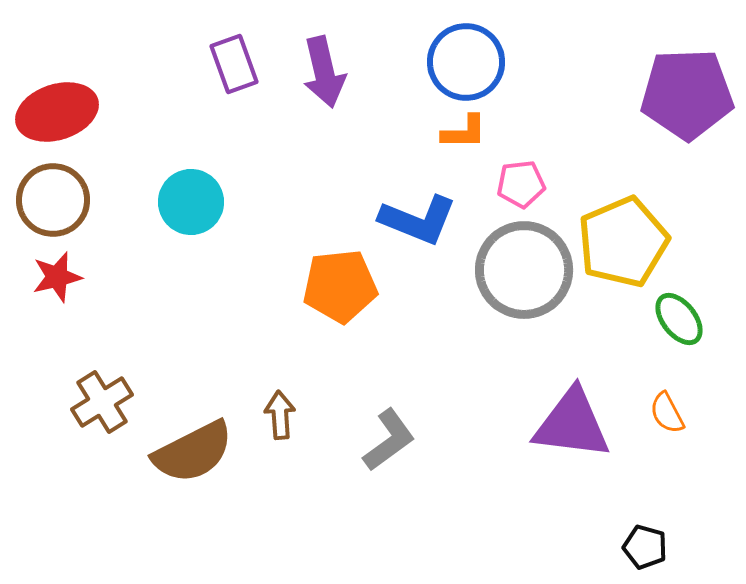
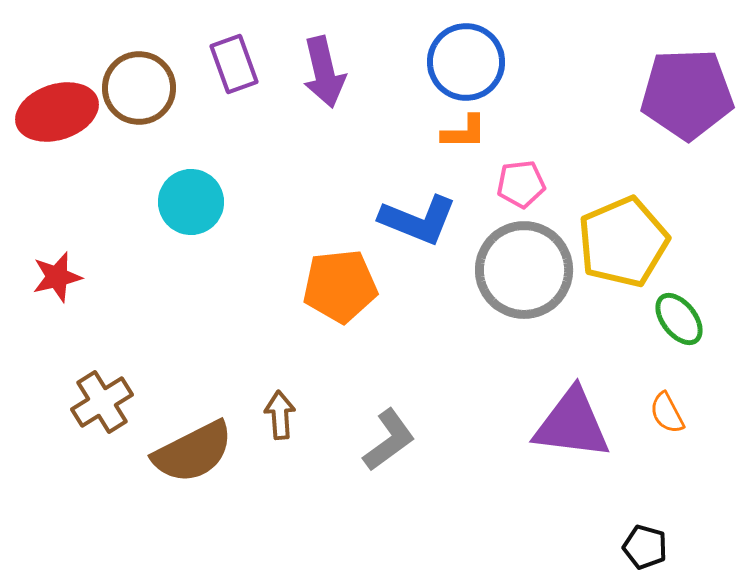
brown circle: moved 86 px right, 112 px up
